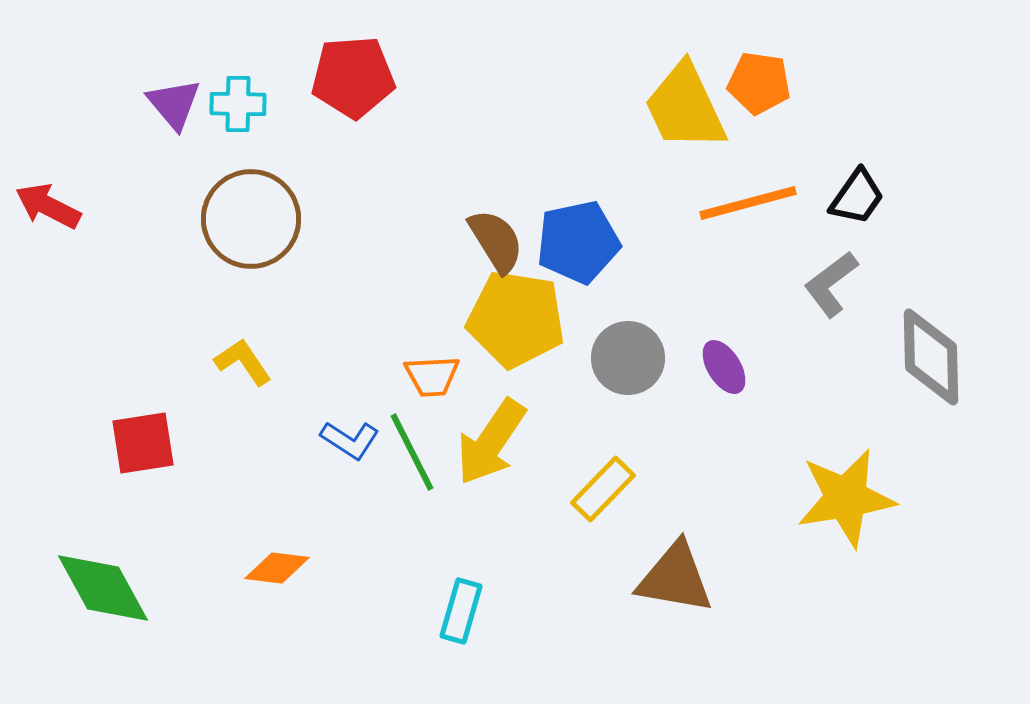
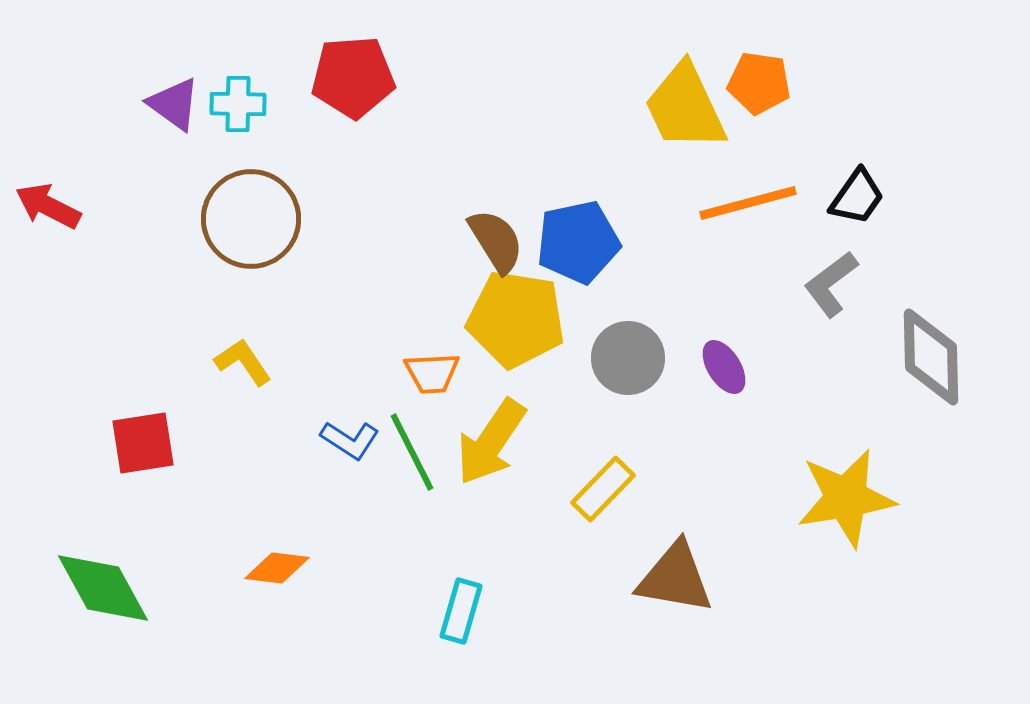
purple triangle: rotated 14 degrees counterclockwise
orange trapezoid: moved 3 px up
